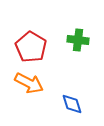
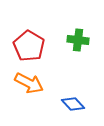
red pentagon: moved 2 px left, 1 px up
blue diamond: moved 1 px right; rotated 25 degrees counterclockwise
